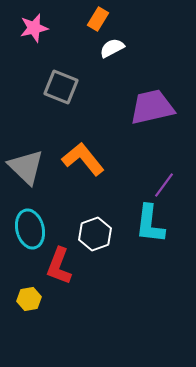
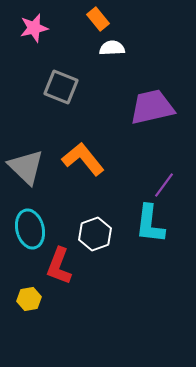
orange rectangle: rotated 70 degrees counterclockwise
white semicircle: rotated 25 degrees clockwise
